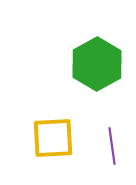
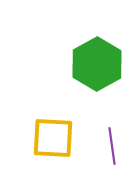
yellow square: rotated 6 degrees clockwise
